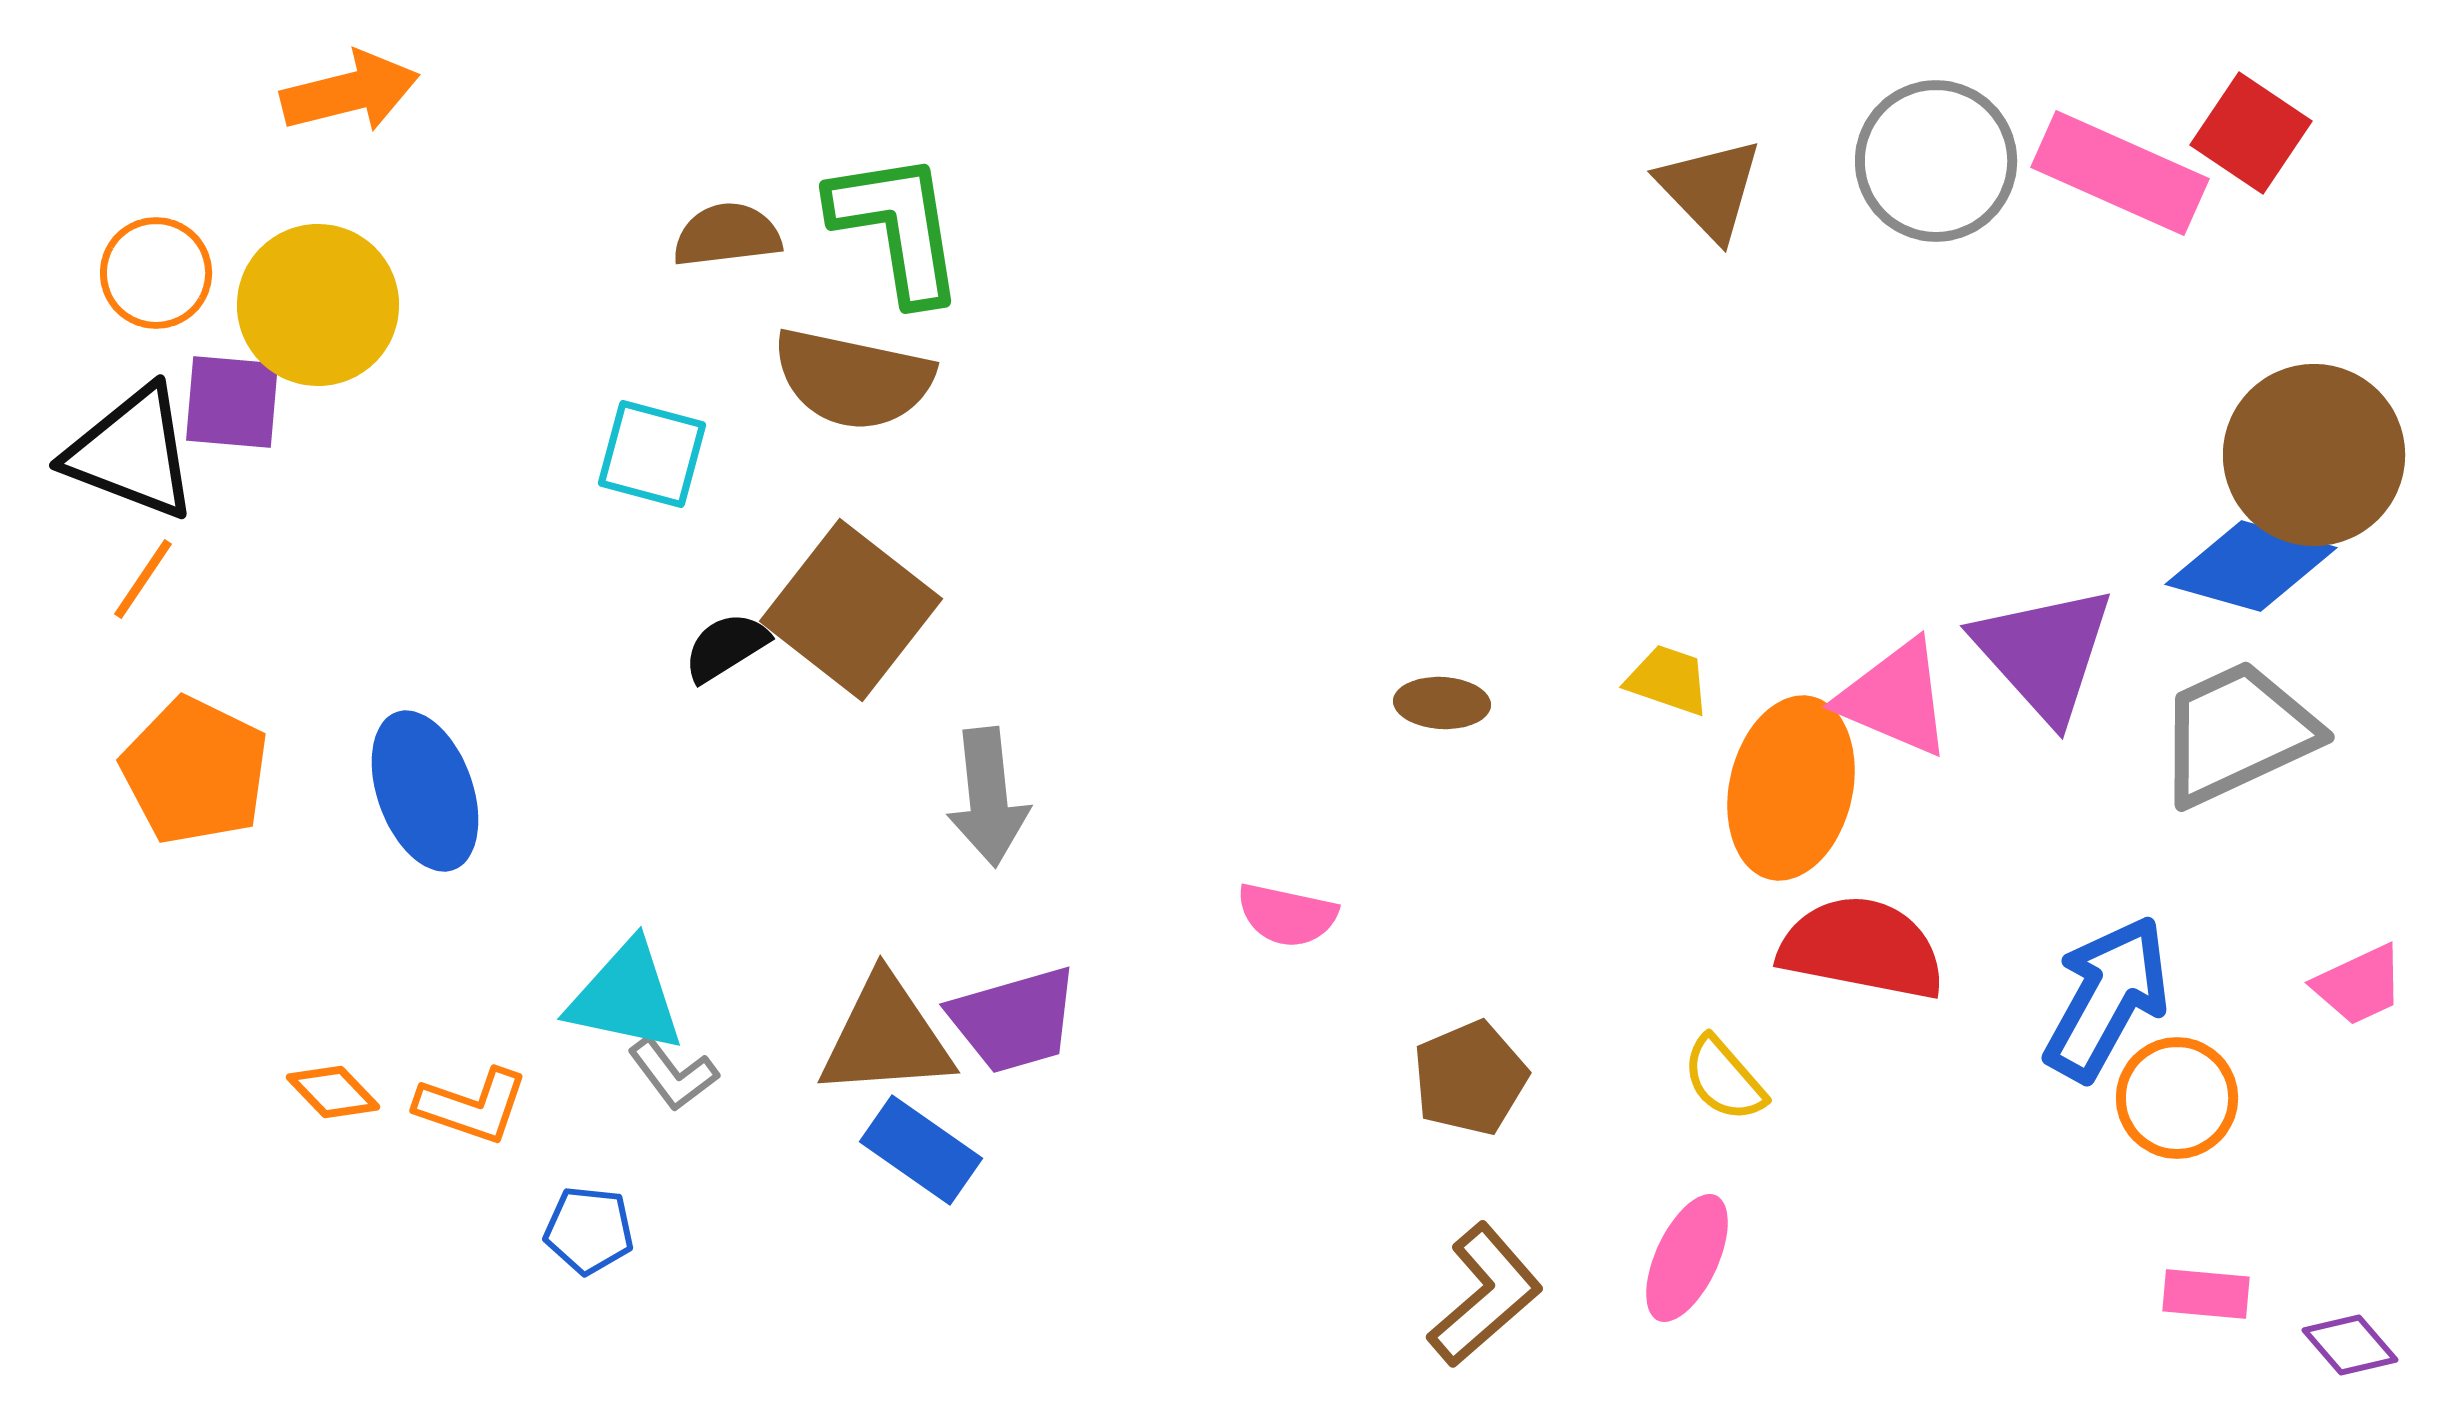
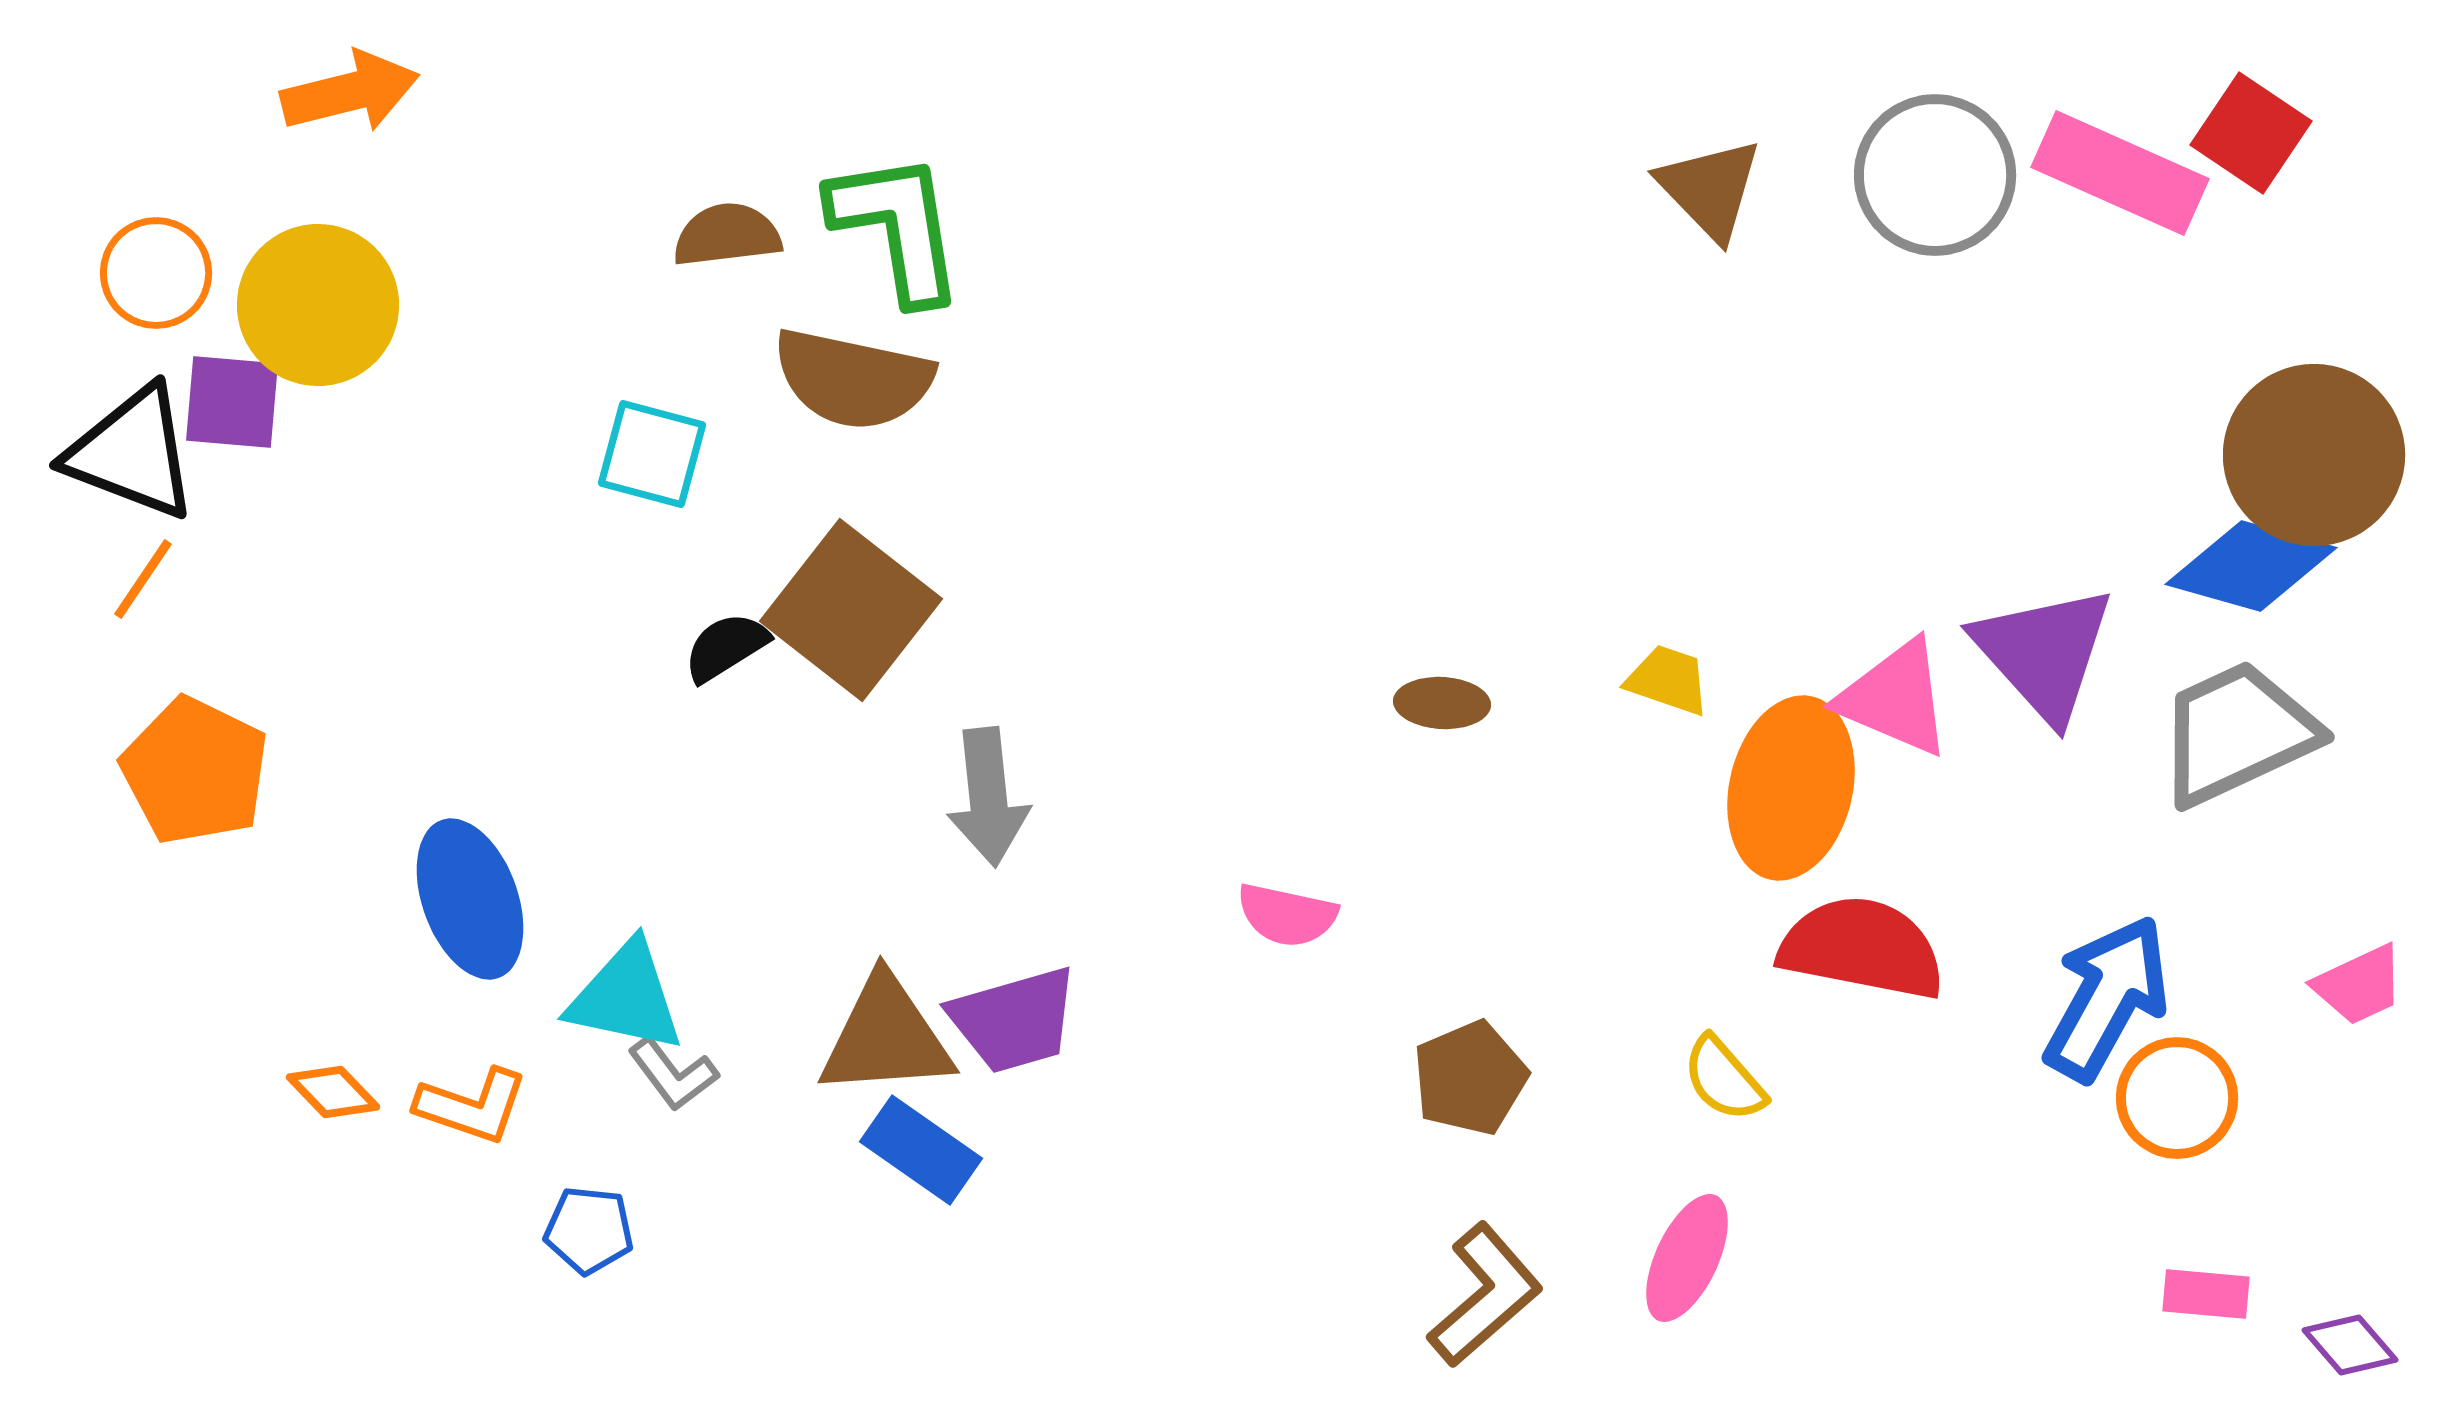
gray circle at (1936, 161): moved 1 px left, 14 px down
blue ellipse at (425, 791): moved 45 px right, 108 px down
